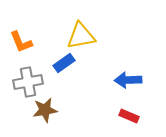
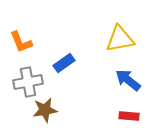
yellow triangle: moved 39 px right, 3 px down
blue arrow: rotated 40 degrees clockwise
red rectangle: rotated 18 degrees counterclockwise
